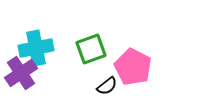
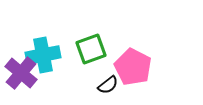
cyan cross: moved 7 px right, 7 px down
purple cross: rotated 16 degrees counterclockwise
black semicircle: moved 1 px right, 1 px up
